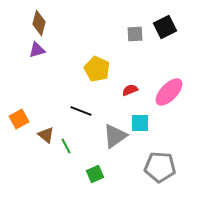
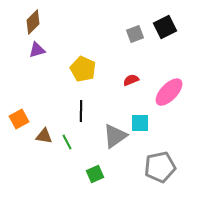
brown diamond: moved 6 px left, 1 px up; rotated 30 degrees clockwise
gray square: rotated 18 degrees counterclockwise
yellow pentagon: moved 14 px left
red semicircle: moved 1 px right, 10 px up
black line: rotated 70 degrees clockwise
brown triangle: moved 2 px left, 1 px down; rotated 30 degrees counterclockwise
green line: moved 1 px right, 4 px up
gray pentagon: rotated 16 degrees counterclockwise
